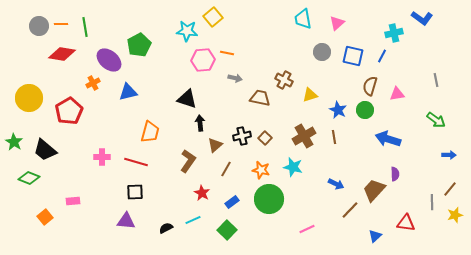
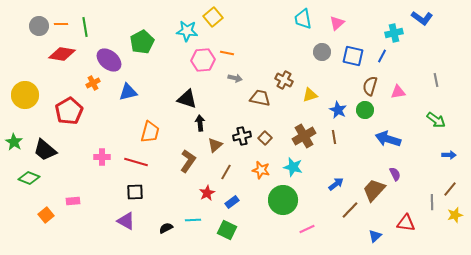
green pentagon at (139, 45): moved 3 px right, 3 px up
pink triangle at (397, 94): moved 1 px right, 2 px up
yellow circle at (29, 98): moved 4 px left, 3 px up
brown line at (226, 169): moved 3 px down
purple semicircle at (395, 174): rotated 24 degrees counterclockwise
blue arrow at (336, 184): rotated 63 degrees counterclockwise
red star at (202, 193): moved 5 px right; rotated 14 degrees clockwise
green circle at (269, 199): moved 14 px right, 1 px down
orange square at (45, 217): moved 1 px right, 2 px up
cyan line at (193, 220): rotated 21 degrees clockwise
purple triangle at (126, 221): rotated 24 degrees clockwise
green square at (227, 230): rotated 18 degrees counterclockwise
